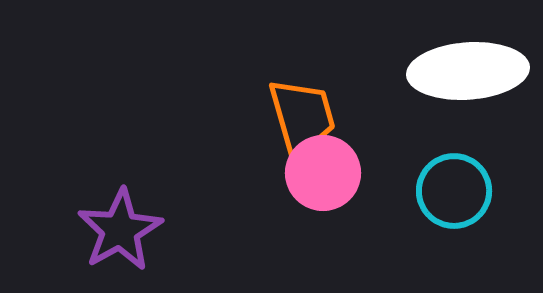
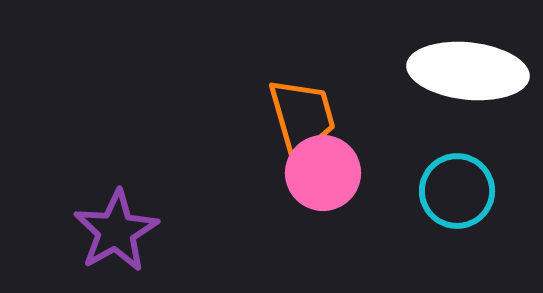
white ellipse: rotated 10 degrees clockwise
cyan circle: moved 3 px right
purple star: moved 4 px left, 1 px down
